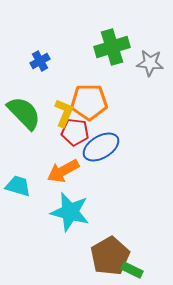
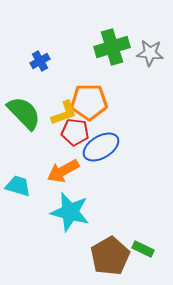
gray star: moved 10 px up
yellow L-shape: rotated 48 degrees clockwise
green rectangle: moved 11 px right, 21 px up
